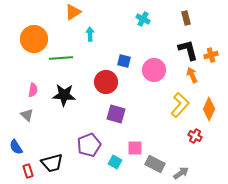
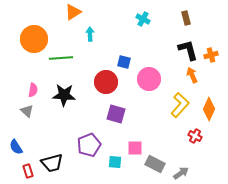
blue square: moved 1 px down
pink circle: moved 5 px left, 9 px down
gray triangle: moved 4 px up
cyan square: rotated 24 degrees counterclockwise
